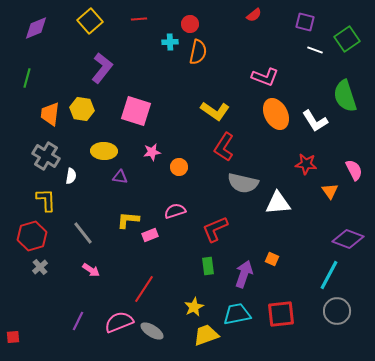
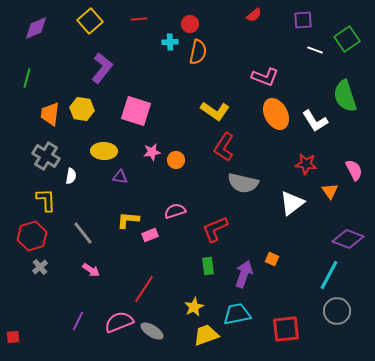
purple square at (305, 22): moved 2 px left, 2 px up; rotated 18 degrees counterclockwise
orange circle at (179, 167): moved 3 px left, 7 px up
white triangle at (278, 203): moved 14 px right; rotated 32 degrees counterclockwise
red square at (281, 314): moved 5 px right, 15 px down
